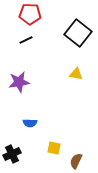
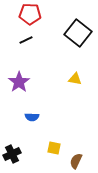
yellow triangle: moved 1 px left, 5 px down
purple star: rotated 25 degrees counterclockwise
blue semicircle: moved 2 px right, 6 px up
